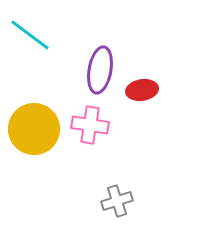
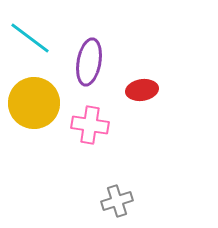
cyan line: moved 3 px down
purple ellipse: moved 11 px left, 8 px up
yellow circle: moved 26 px up
